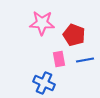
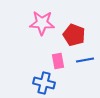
pink rectangle: moved 1 px left, 2 px down
blue cross: rotated 10 degrees counterclockwise
